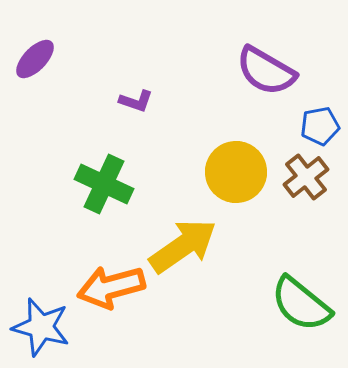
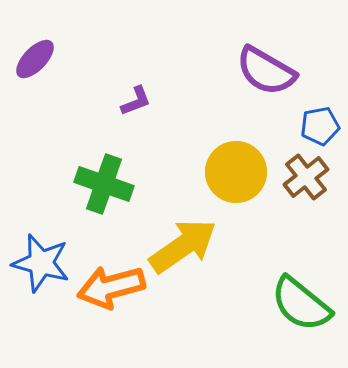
purple L-shape: rotated 40 degrees counterclockwise
green cross: rotated 6 degrees counterclockwise
blue star: moved 64 px up
